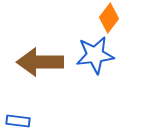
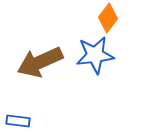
orange diamond: moved 1 px left
brown arrow: rotated 24 degrees counterclockwise
